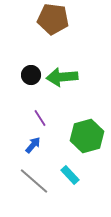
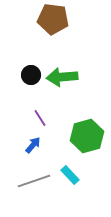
gray line: rotated 60 degrees counterclockwise
